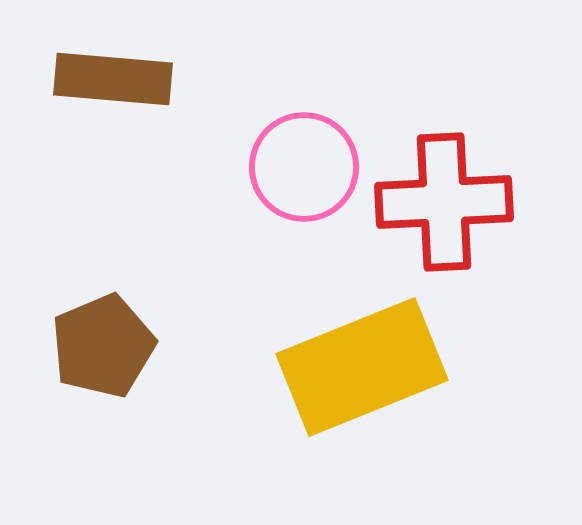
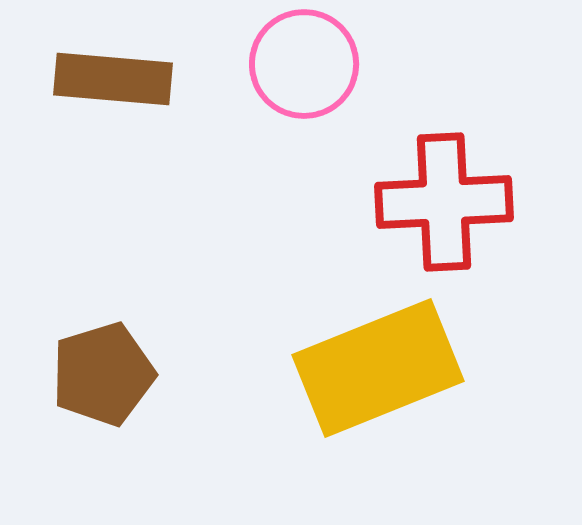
pink circle: moved 103 px up
brown pentagon: moved 28 px down; rotated 6 degrees clockwise
yellow rectangle: moved 16 px right, 1 px down
